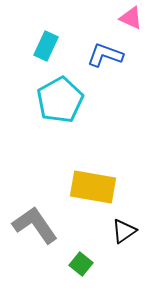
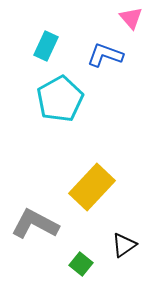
pink triangle: rotated 25 degrees clockwise
cyan pentagon: moved 1 px up
yellow rectangle: moved 1 px left; rotated 57 degrees counterclockwise
gray L-shape: moved 1 px up; rotated 27 degrees counterclockwise
black triangle: moved 14 px down
